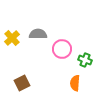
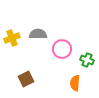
yellow cross: rotated 21 degrees clockwise
green cross: moved 2 px right
brown square: moved 4 px right, 4 px up
